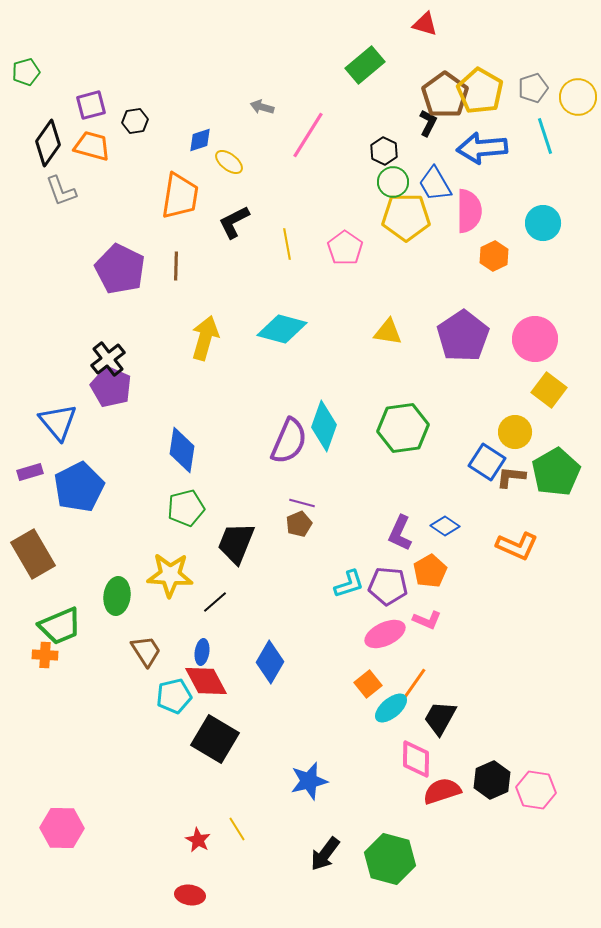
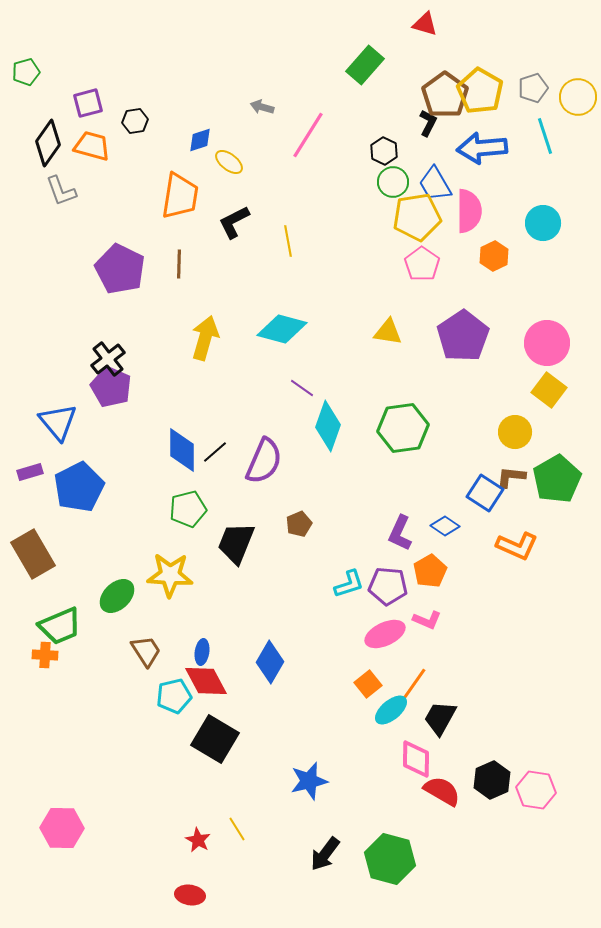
green rectangle at (365, 65): rotated 9 degrees counterclockwise
purple square at (91, 105): moved 3 px left, 2 px up
yellow pentagon at (406, 217): moved 11 px right; rotated 9 degrees counterclockwise
yellow line at (287, 244): moved 1 px right, 3 px up
pink pentagon at (345, 248): moved 77 px right, 16 px down
brown line at (176, 266): moved 3 px right, 2 px up
pink circle at (535, 339): moved 12 px right, 4 px down
cyan diamond at (324, 426): moved 4 px right
purple semicircle at (289, 441): moved 25 px left, 20 px down
blue diamond at (182, 450): rotated 9 degrees counterclockwise
blue square at (487, 462): moved 2 px left, 31 px down
green pentagon at (556, 472): moved 1 px right, 7 px down
purple line at (302, 503): moved 115 px up; rotated 20 degrees clockwise
green pentagon at (186, 508): moved 2 px right, 1 px down
green ellipse at (117, 596): rotated 39 degrees clockwise
black line at (215, 602): moved 150 px up
cyan ellipse at (391, 708): moved 2 px down
red semicircle at (442, 791): rotated 48 degrees clockwise
